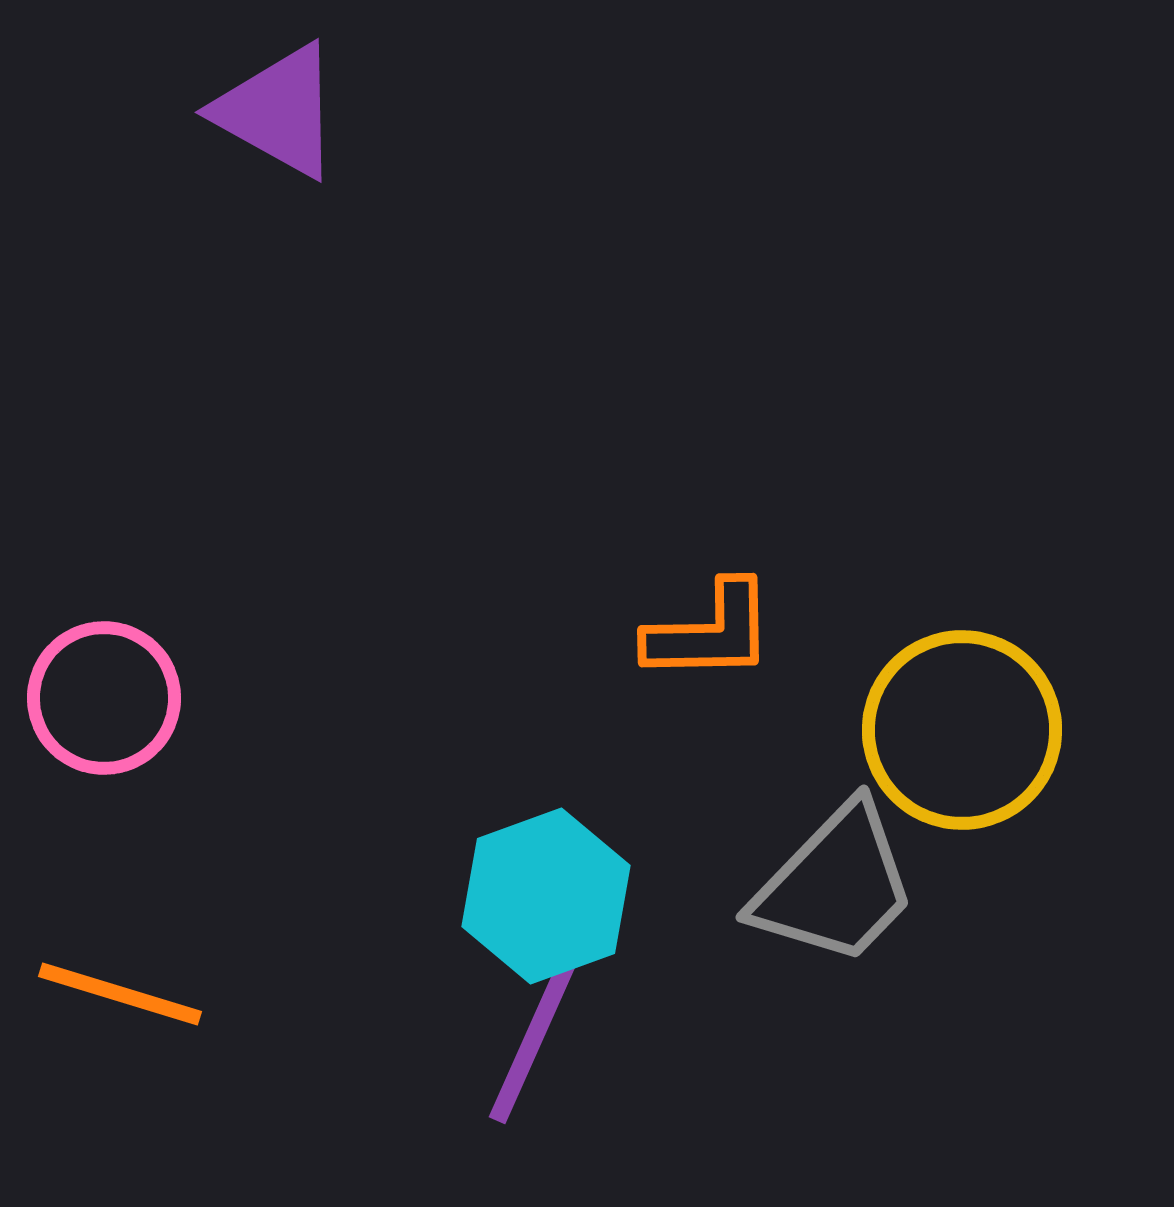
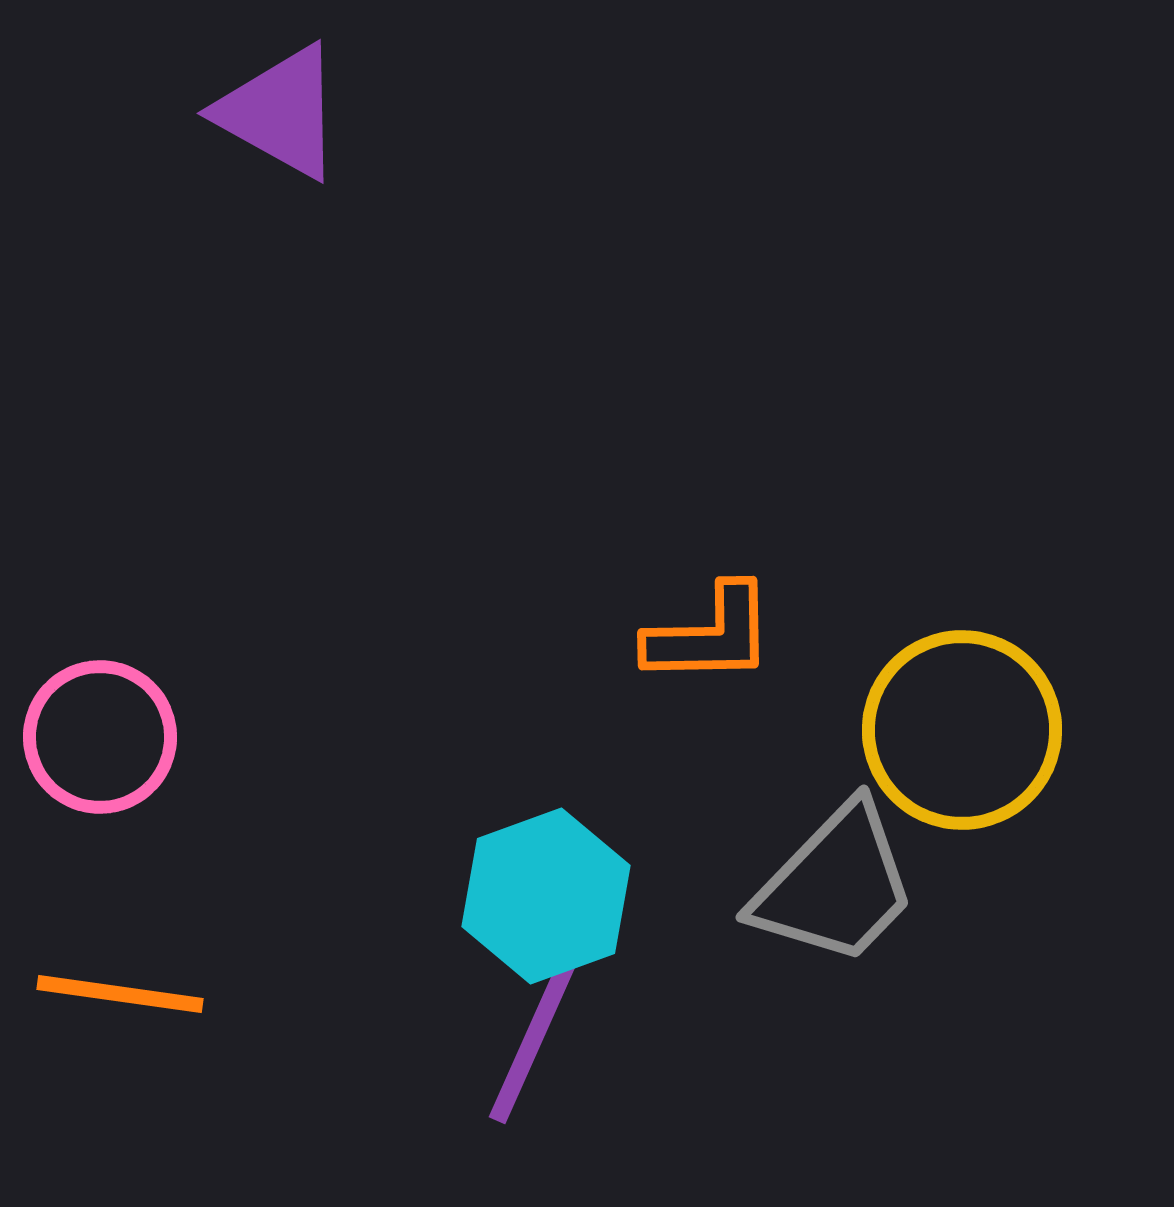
purple triangle: moved 2 px right, 1 px down
orange L-shape: moved 3 px down
pink circle: moved 4 px left, 39 px down
orange line: rotated 9 degrees counterclockwise
